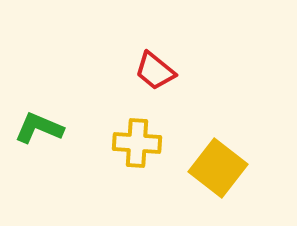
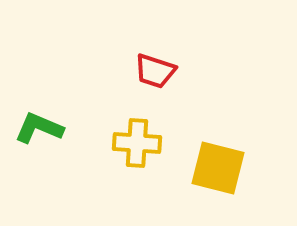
red trapezoid: rotated 21 degrees counterclockwise
yellow square: rotated 24 degrees counterclockwise
